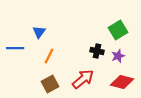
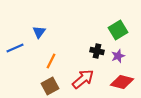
blue line: rotated 24 degrees counterclockwise
orange line: moved 2 px right, 5 px down
brown square: moved 2 px down
